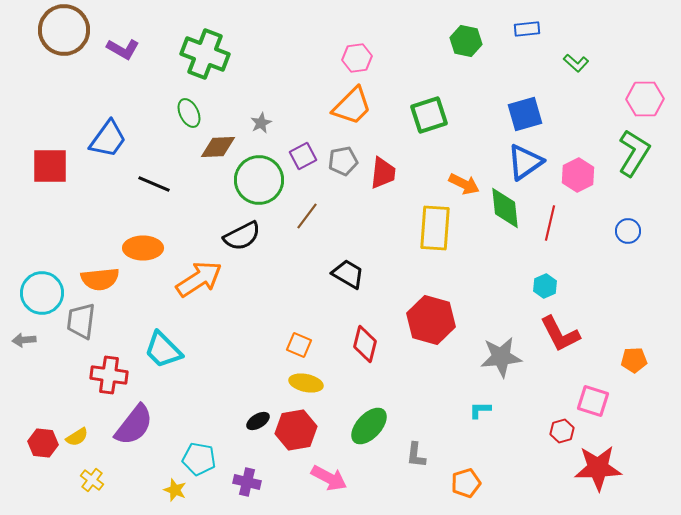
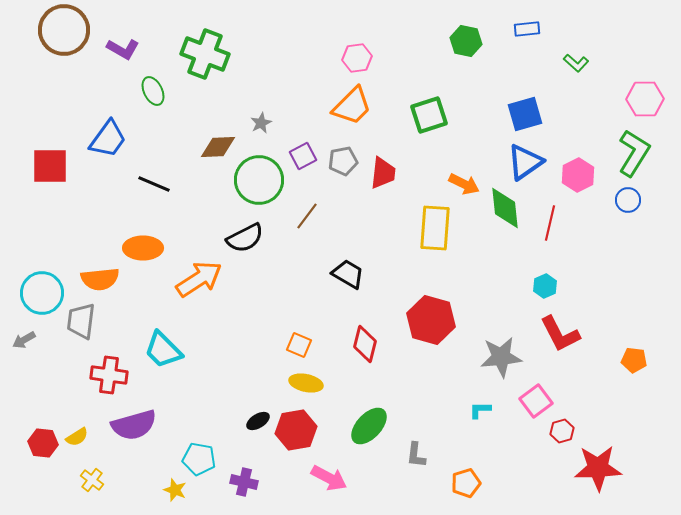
green ellipse at (189, 113): moved 36 px left, 22 px up
blue circle at (628, 231): moved 31 px up
black semicircle at (242, 236): moved 3 px right, 2 px down
gray arrow at (24, 340): rotated 25 degrees counterclockwise
orange pentagon at (634, 360): rotated 10 degrees clockwise
pink square at (593, 401): moved 57 px left; rotated 36 degrees clockwise
purple semicircle at (134, 425): rotated 36 degrees clockwise
purple cross at (247, 482): moved 3 px left
